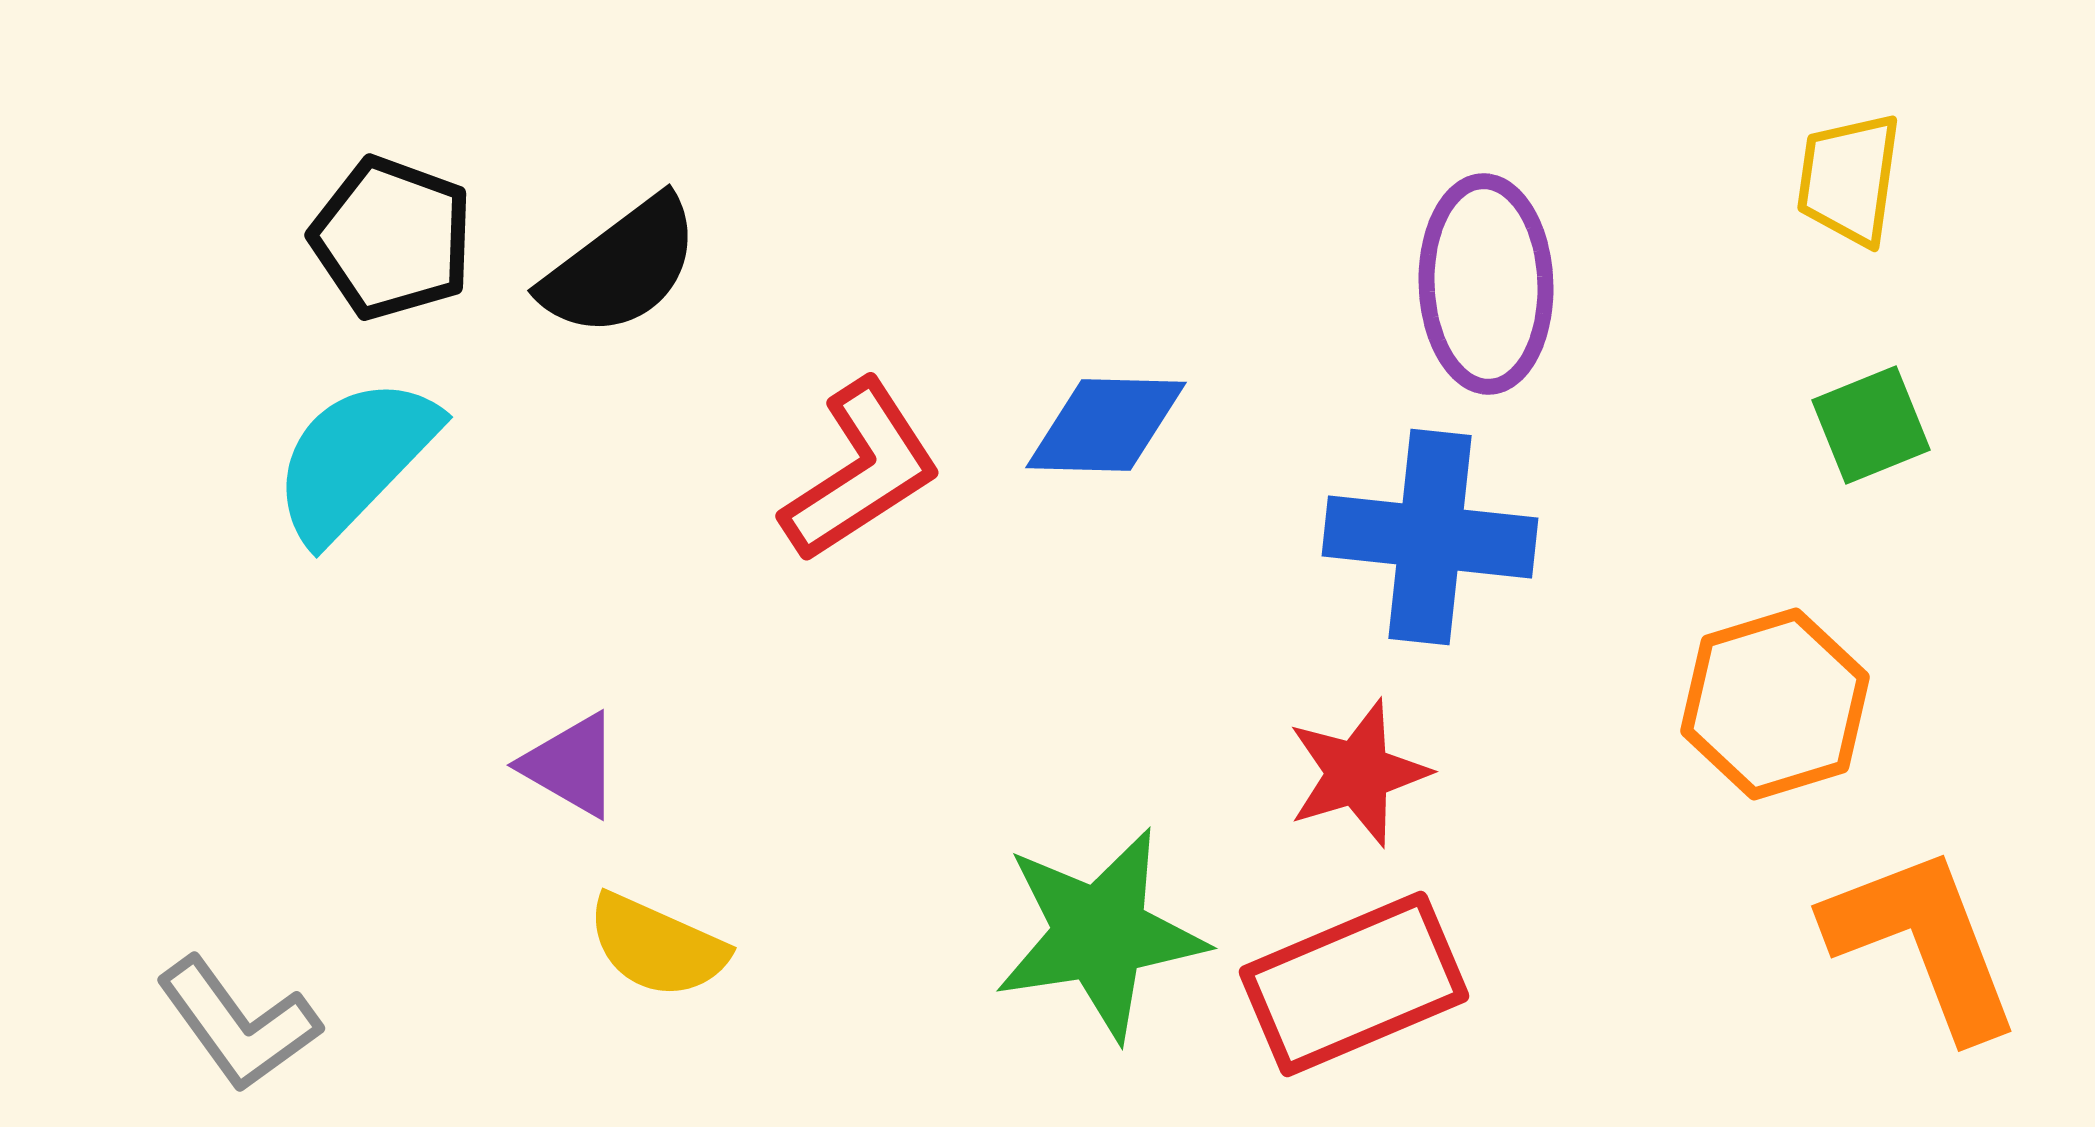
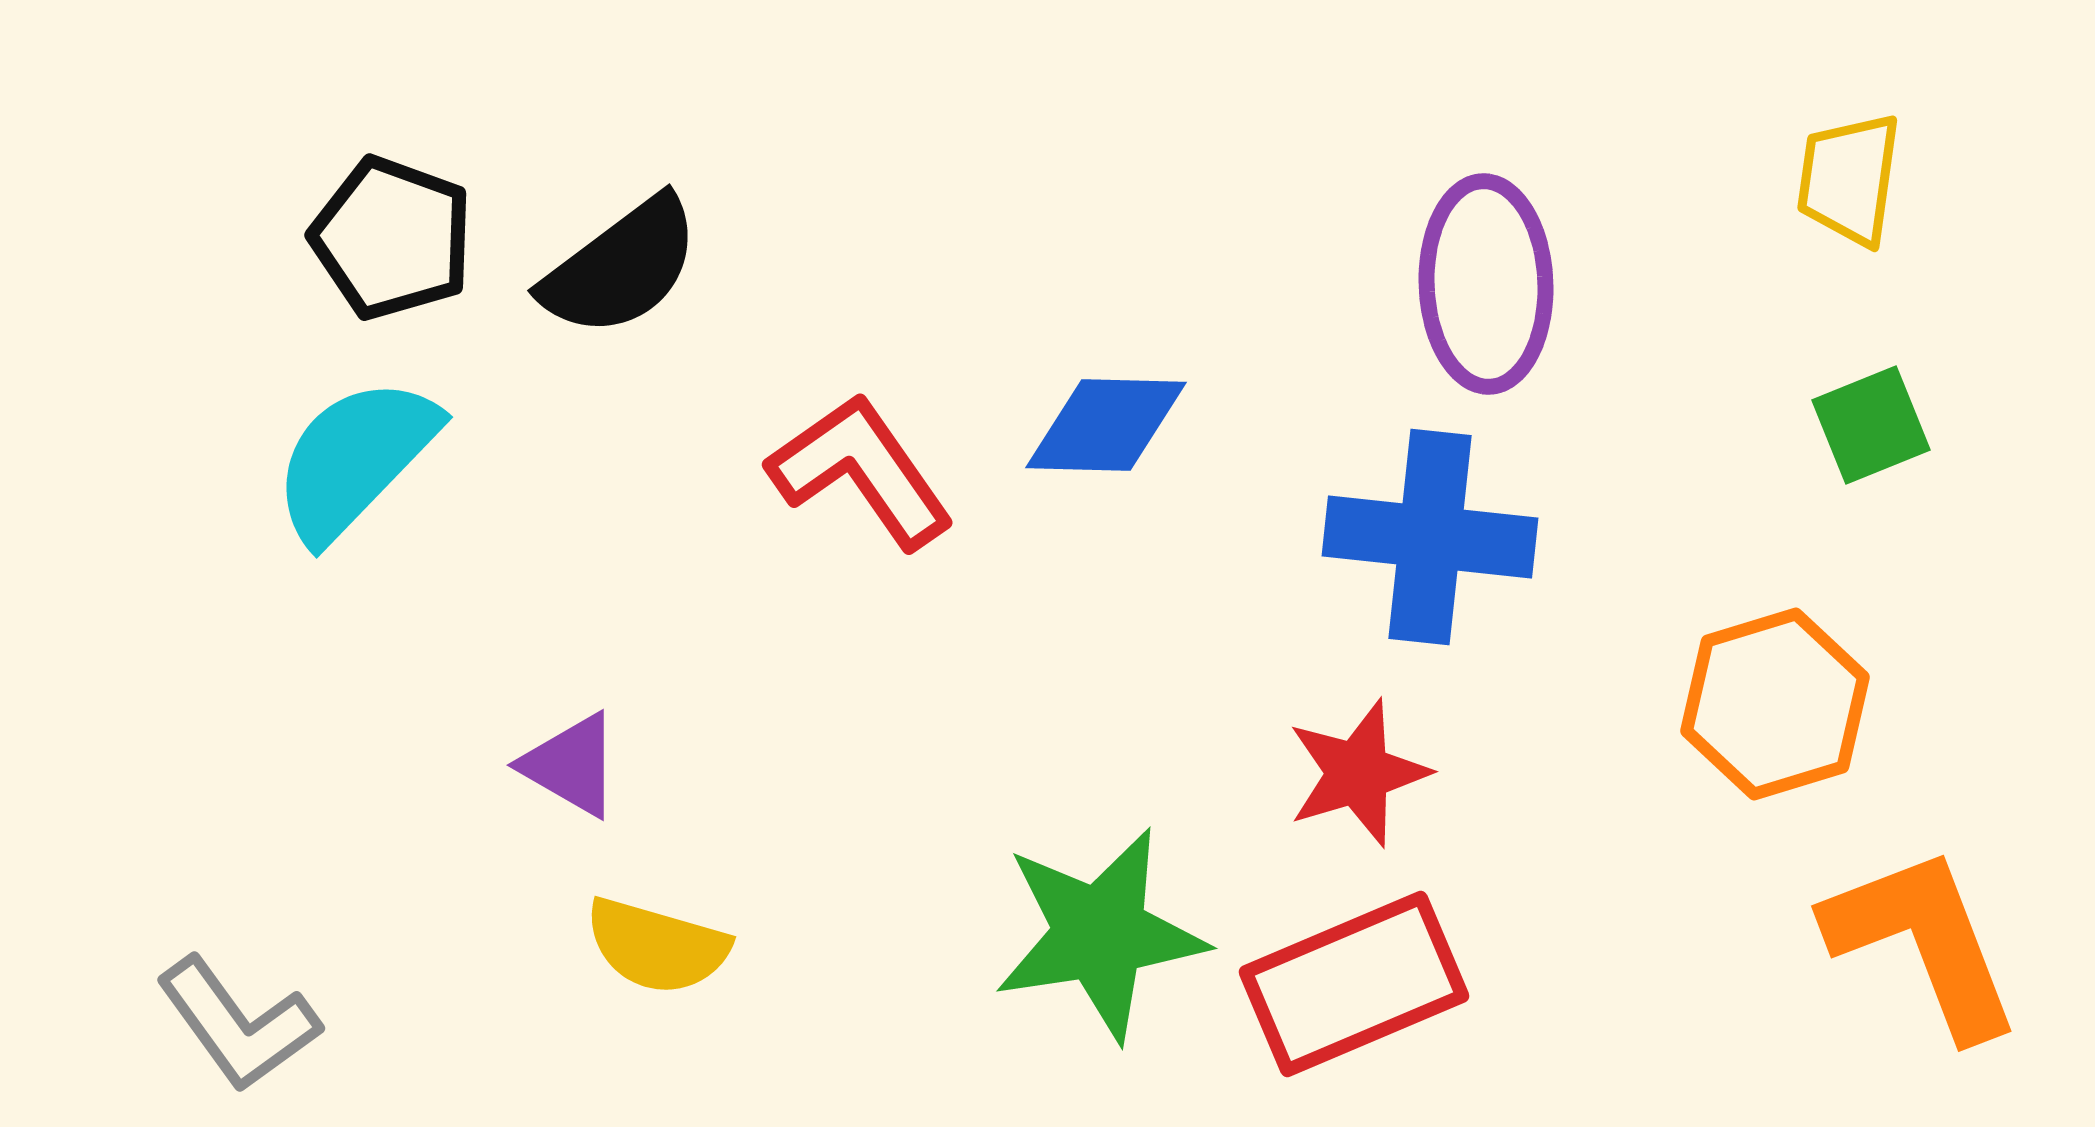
red L-shape: rotated 92 degrees counterclockwise
yellow semicircle: rotated 8 degrees counterclockwise
